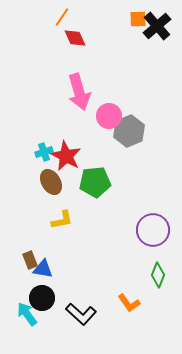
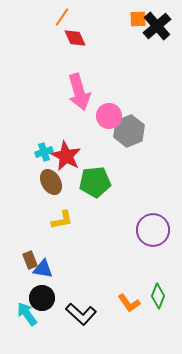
green diamond: moved 21 px down
